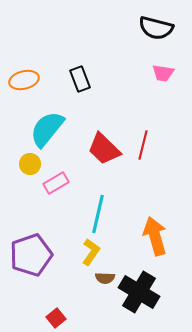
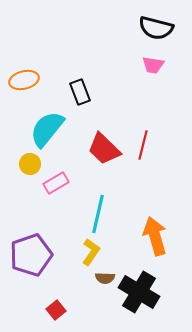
pink trapezoid: moved 10 px left, 8 px up
black rectangle: moved 13 px down
red square: moved 8 px up
